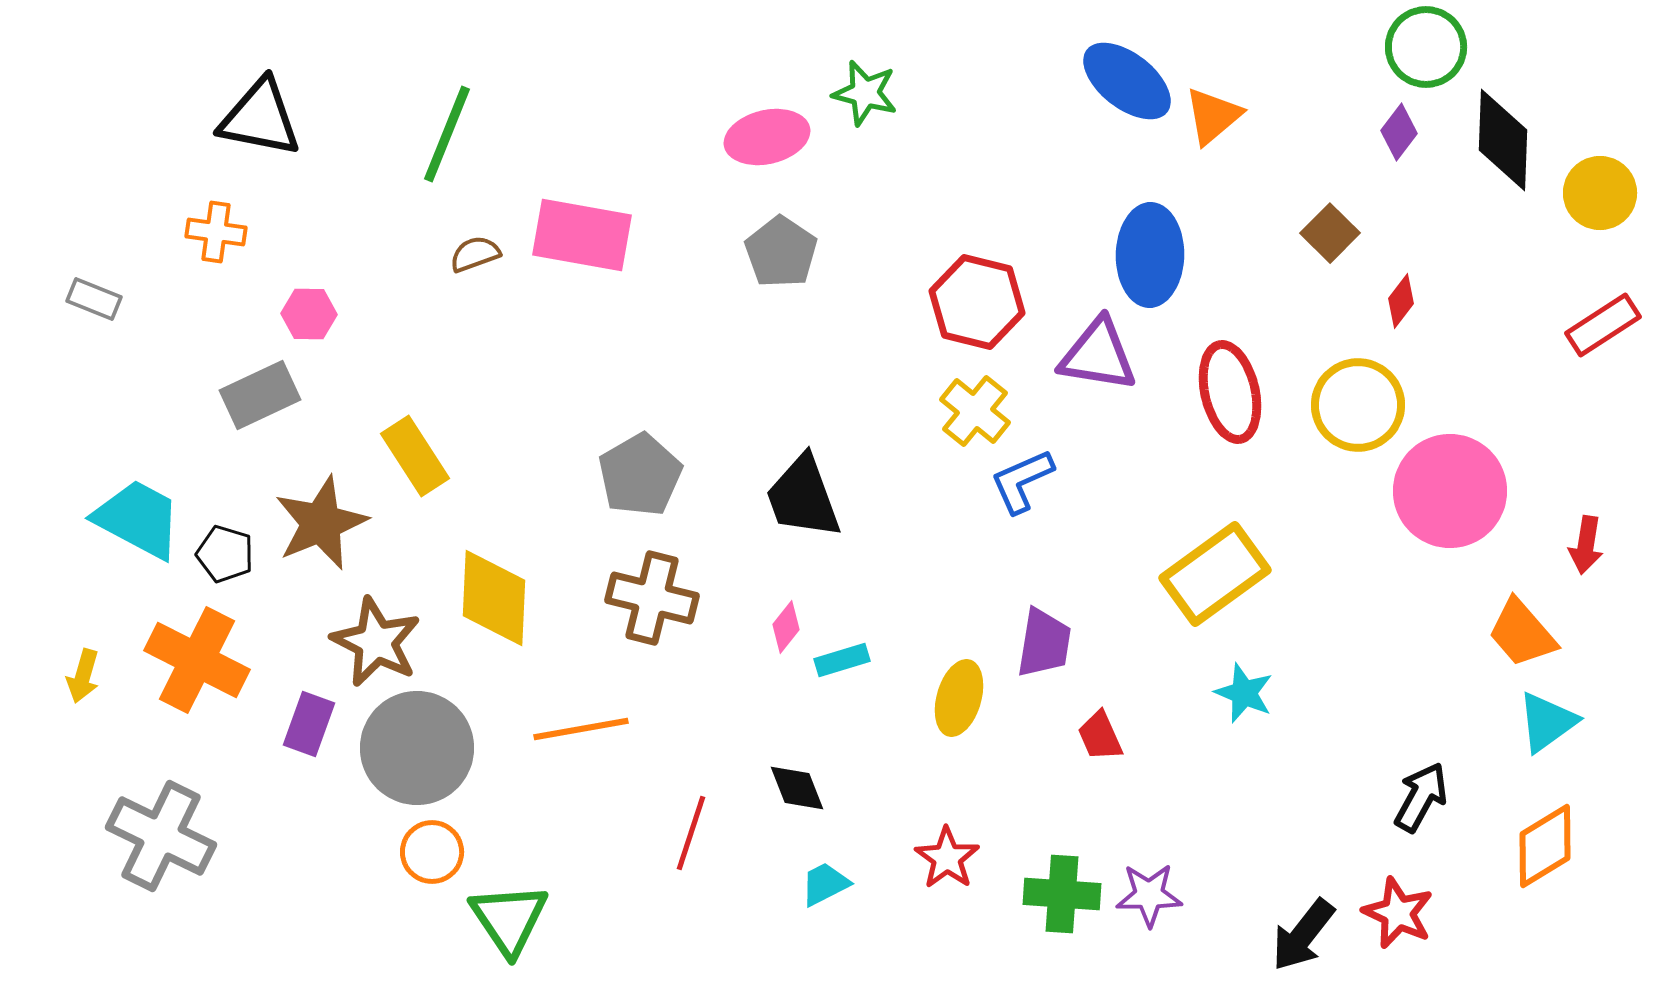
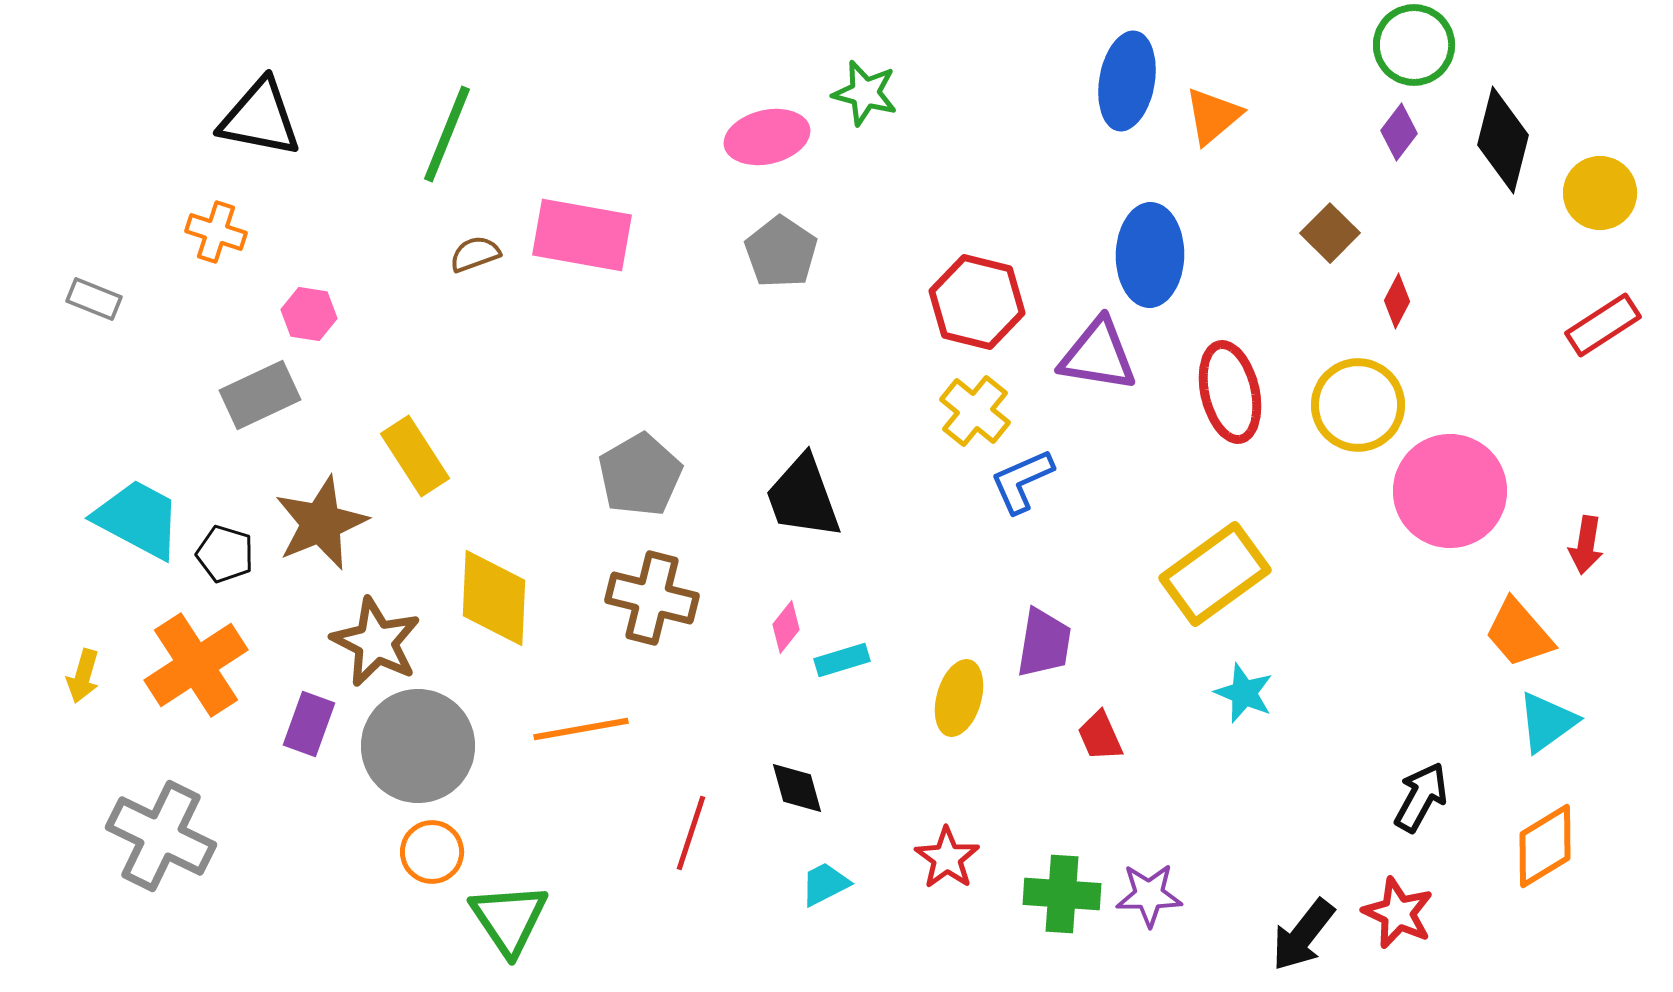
green circle at (1426, 47): moved 12 px left, 2 px up
blue ellipse at (1127, 81): rotated 62 degrees clockwise
black diamond at (1503, 140): rotated 12 degrees clockwise
orange cross at (216, 232): rotated 10 degrees clockwise
red diamond at (1401, 301): moved 4 px left; rotated 10 degrees counterclockwise
pink hexagon at (309, 314): rotated 8 degrees clockwise
orange trapezoid at (1522, 633): moved 3 px left
orange cross at (197, 660): moved 1 px left, 5 px down; rotated 30 degrees clockwise
gray circle at (417, 748): moved 1 px right, 2 px up
black diamond at (797, 788): rotated 6 degrees clockwise
